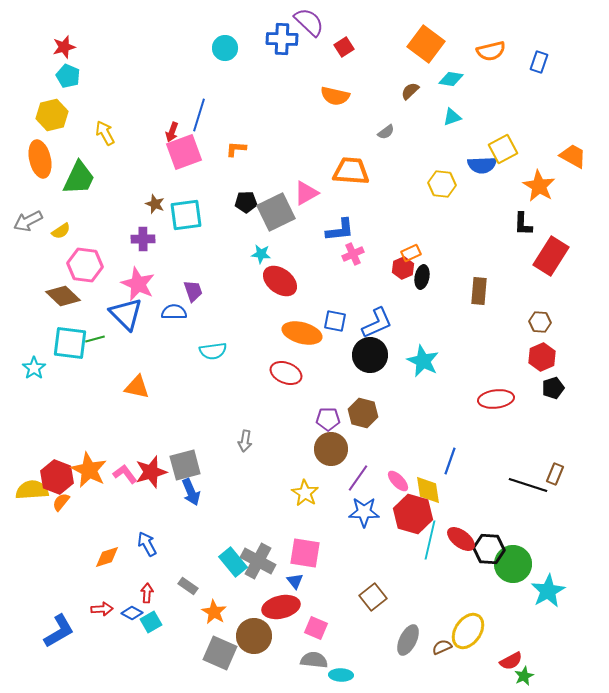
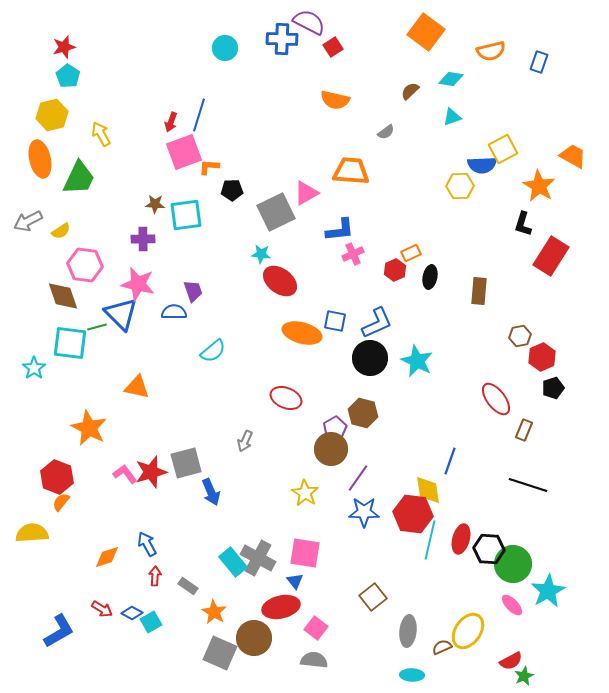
purple semicircle at (309, 22): rotated 16 degrees counterclockwise
orange square at (426, 44): moved 12 px up
red square at (344, 47): moved 11 px left
cyan pentagon at (68, 76): rotated 10 degrees clockwise
orange semicircle at (335, 96): moved 4 px down
red arrow at (172, 132): moved 1 px left, 10 px up
yellow arrow at (105, 133): moved 4 px left, 1 px down
orange L-shape at (236, 149): moved 27 px left, 18 px down
yellow hexagon at (442, 184): moved 18 px right, 2 px down; rotated 8 degrees counterclockwise
black pentagon at (246, 202): moved 14 px left, 12 px up
brown star at (155, 204): rotated 18 degrees counterclockwise
black L-shape at (523, 224): rotated 15 degrees clockwise
red hexagon at (403, 268): moved 8 px left, 2 px down
black ellipse at (422, 277): moved 8 px right
pink star at (138, 284): rotated 12 degrees counterclockwise
brown diamond at (63, 296): rotated 28 degrees clockwise
blue triangle at (126, 314): moved 5 px left
brown hexagon at (540, 322): moved 20 px left, 14 px down; rotated 15 degrees counterclockwise
green line at (95, 339): moved 2 px right, 12 px up
cyan semicircle at (213, 351): rotated 32 degrees counterclockwise
black circle at (370, 355): moved 3 px down
cyan star at (423, 361): moved 6 px left
red ellipse at (286, 373): moved 25 px down
red ellipse at (496, 399): rotated 60 degrees clockwise
purple pentagon at (328, 419): moved 7 px right, 9 px down; rotated 30 degrees counterclockwise
gray arrow at (245, 441): rotated 15 degrees clockwise
gray square at (185, 465): moved 1 px right, 2 px up
orange star at (89, 470): moved 42 px up
brown rectangle at (555, 474): moved 31 px left, 44 px up
pink ellipse at (398, 481): moved 114 px right, 124 px down
yellow semicircle at (32, 490): moved 43 px down
blue arrow at (191, 492): moved 20 px right
red hexagon at (413, 514): rotated 9 degrees counterclockwise
red ellipse at (461, 539): rotated 68 degrees clockwise
gray cross at (258, 561): moved 3 px up
red arrow at (147, 593): moved 8 px right, 17 px up
red arrow at (102, 609): rotated 35 degrees clockwise
pink square at (316, 628): rotated 15 degrees clockwise
brown circle at (254, 636): moved 2 px down
gray ellipse at (408, 640): moved 9 px up; rotated 20 degrees counterclockwise
cyan ellipse at (341, 675): moved 71 px right
